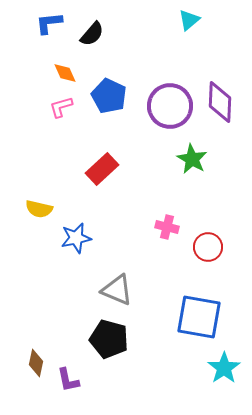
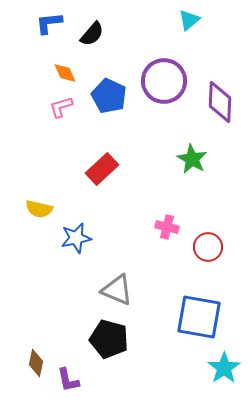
purple circle: moved 6 px left, 25 px up
